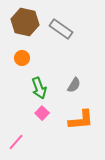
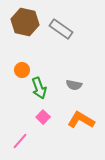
orange circle: moved 12 px down
gray semicircle: rotated 70 degrees clockwise
pink square: moved 1 px right, 4 px down
orange L-shape: rotated 144 degrees counterclockwise
pink line: moved 4 px right, 1 px up
